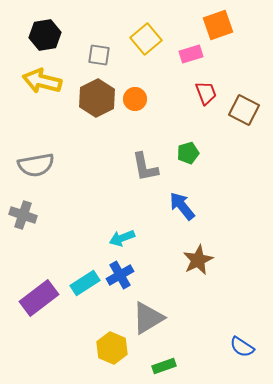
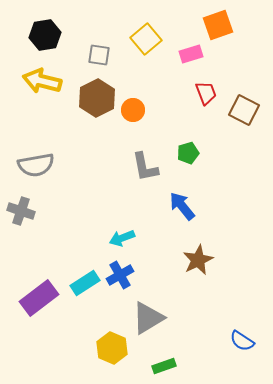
orange circle: moved 2 px left, 11 px down
gray cross: moved 2 px left, 4 px up
blue semicircle: moved 6 px up
